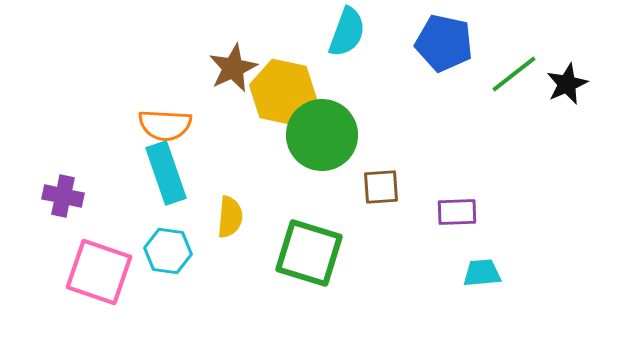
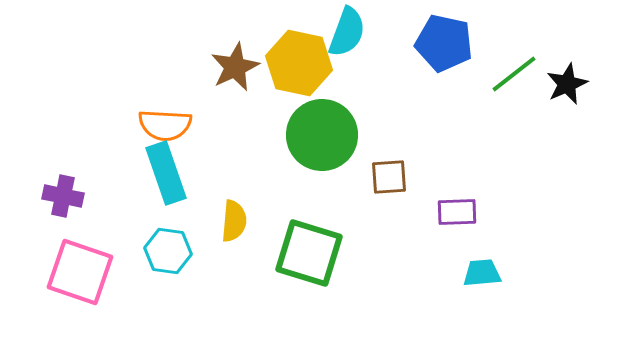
brown star: moved 2 px right, 1 px up
yellow hexagon: moved 16 px right, 29 px up
brown square: moved 8 px right, 10 px up
yellow semicircle: moved 4 px right, 4 px down
pink square: moved 19 px left
